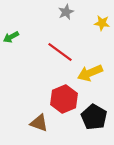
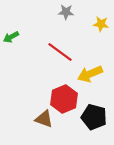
gray star: rotated 28 degrees clockwise
yellow star: moved 1 px left, 1 px down
yellow arrow: moved 1 px down
black pentagon: rotated 15 degrees counterclockwise
brown triangle: moved 5 px right, 4 px up
